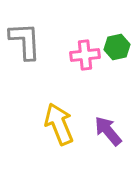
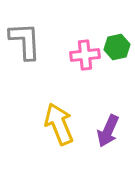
purple arrow: rotated 116 degrees counterclockwise
